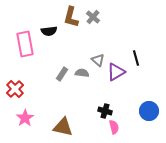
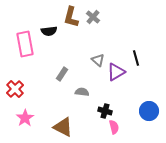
gray semicircle: moved 19 px down
brown triangle: rotated 15 degrees clockwise
